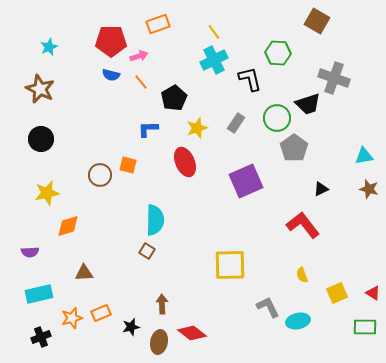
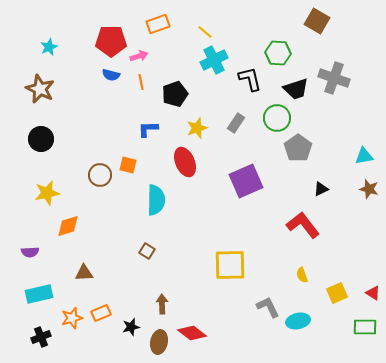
yellow line at (214, 32): moved 9 px left; rotated 14 degrees counterclockwise
orange line at (141, 82): rotated 28 degrees clockwise
black pentagon at (174, 98): moved 1 px right, 4 px up; rotated 10 degrees clockwise
black trapezoid at (308, 104): moved 12 px left, 15 px up
gray pentagon at (294, 148): moved 4 px right
cyan semicircle at (155, 220): moved 1 px right, 20 px up
